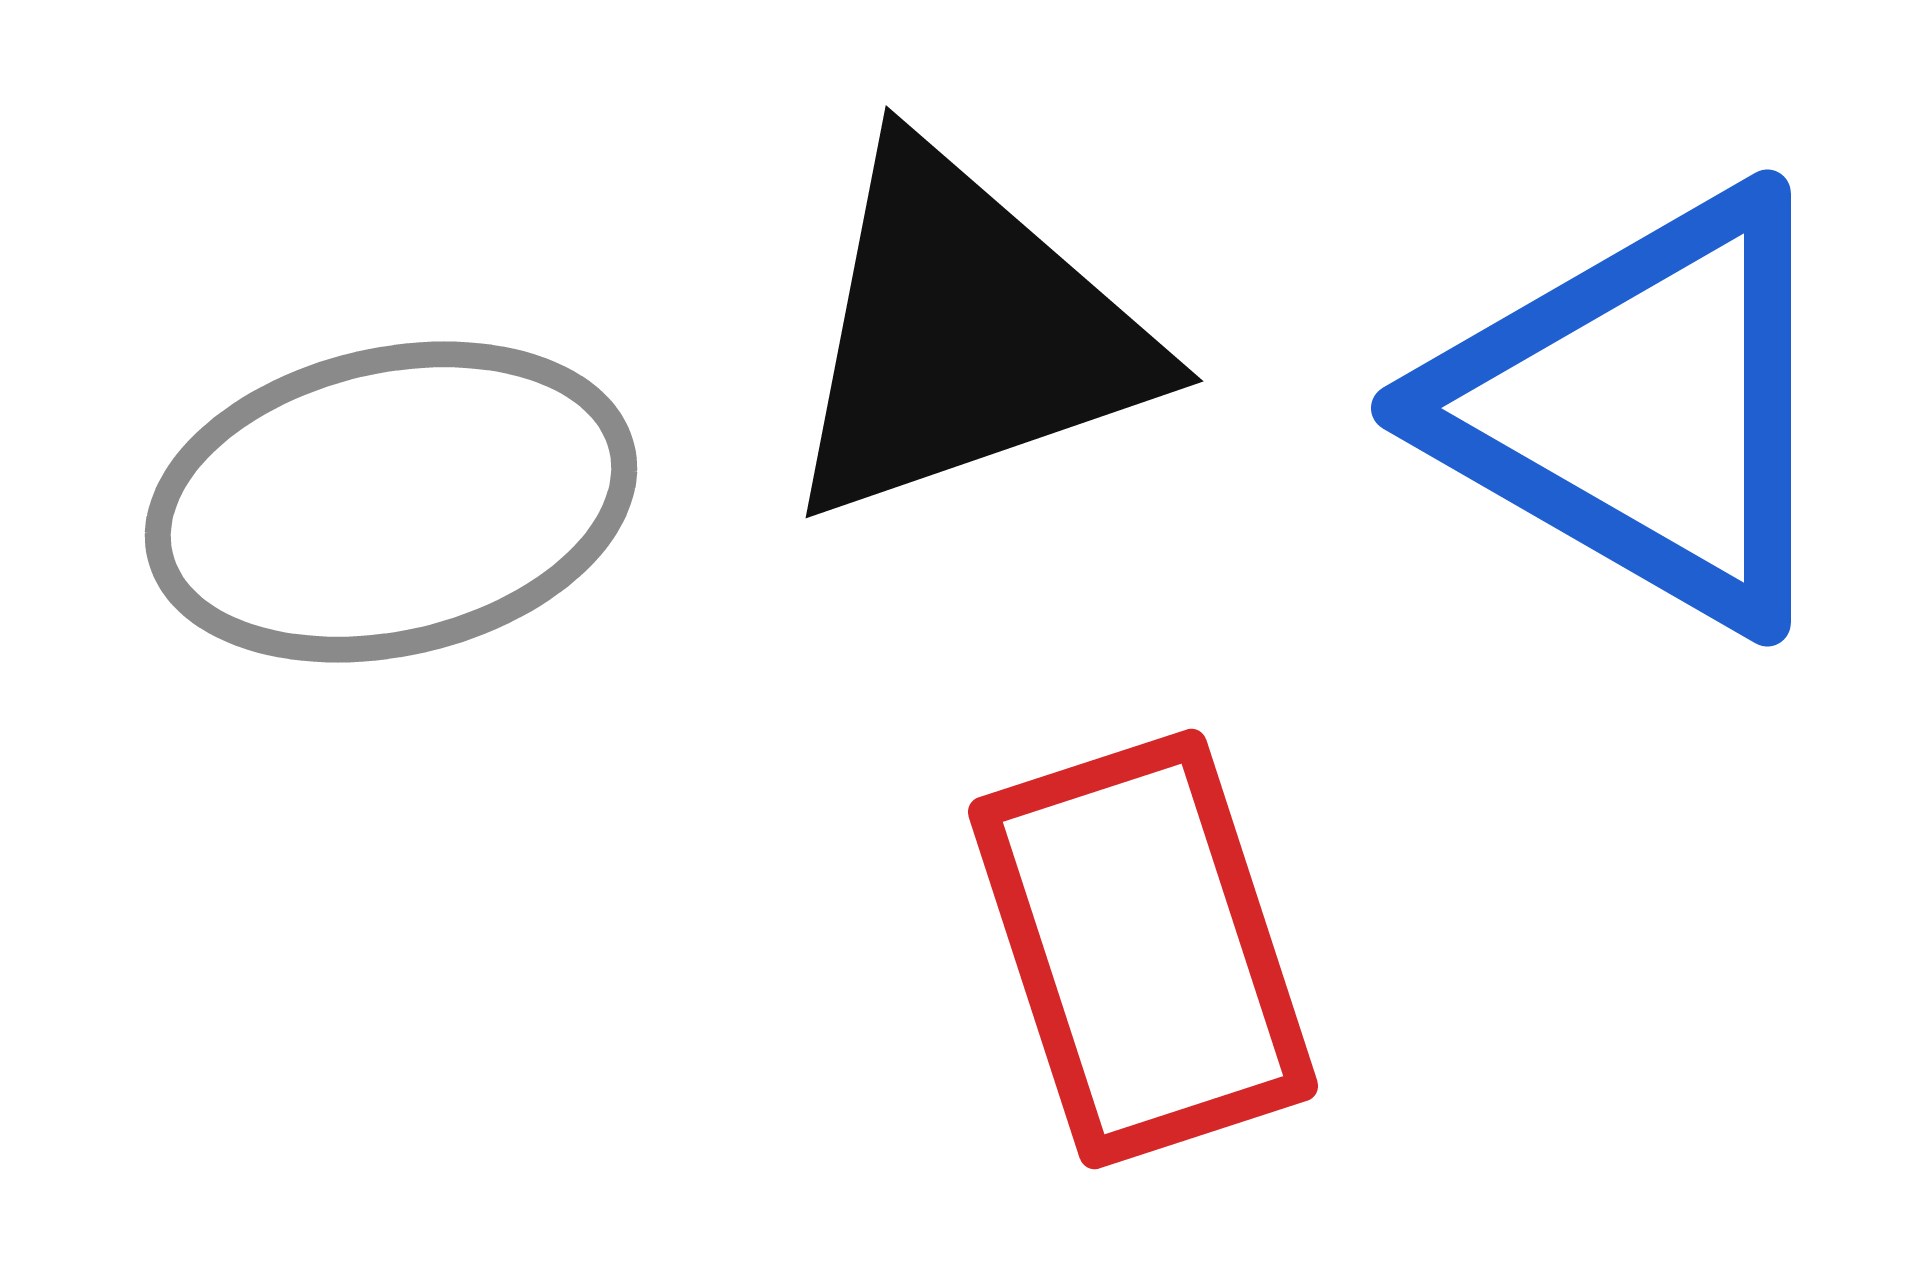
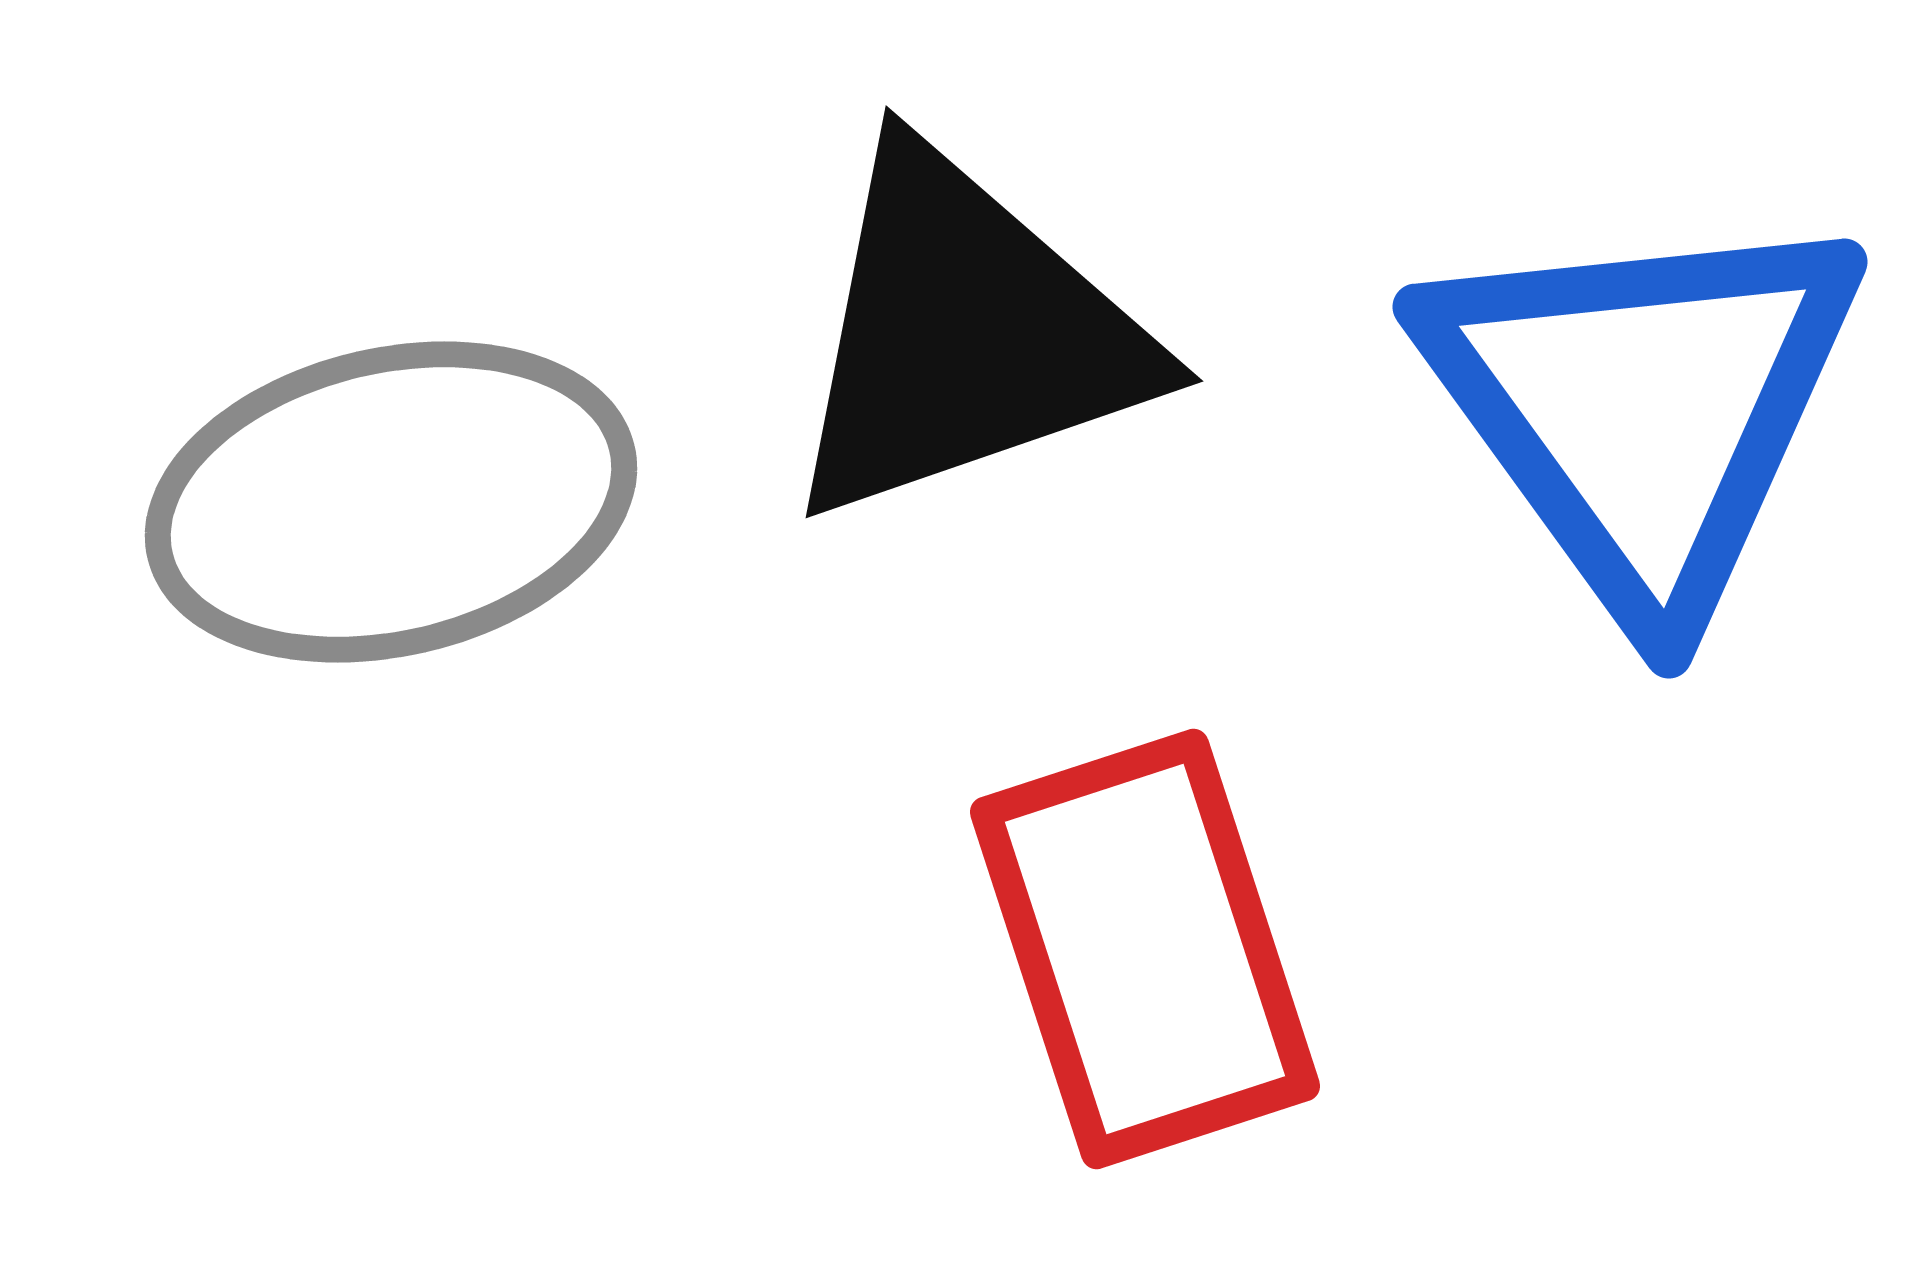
blue triangle: rotated 24 degrees clockwise
red rectangle: moved 2 px right
